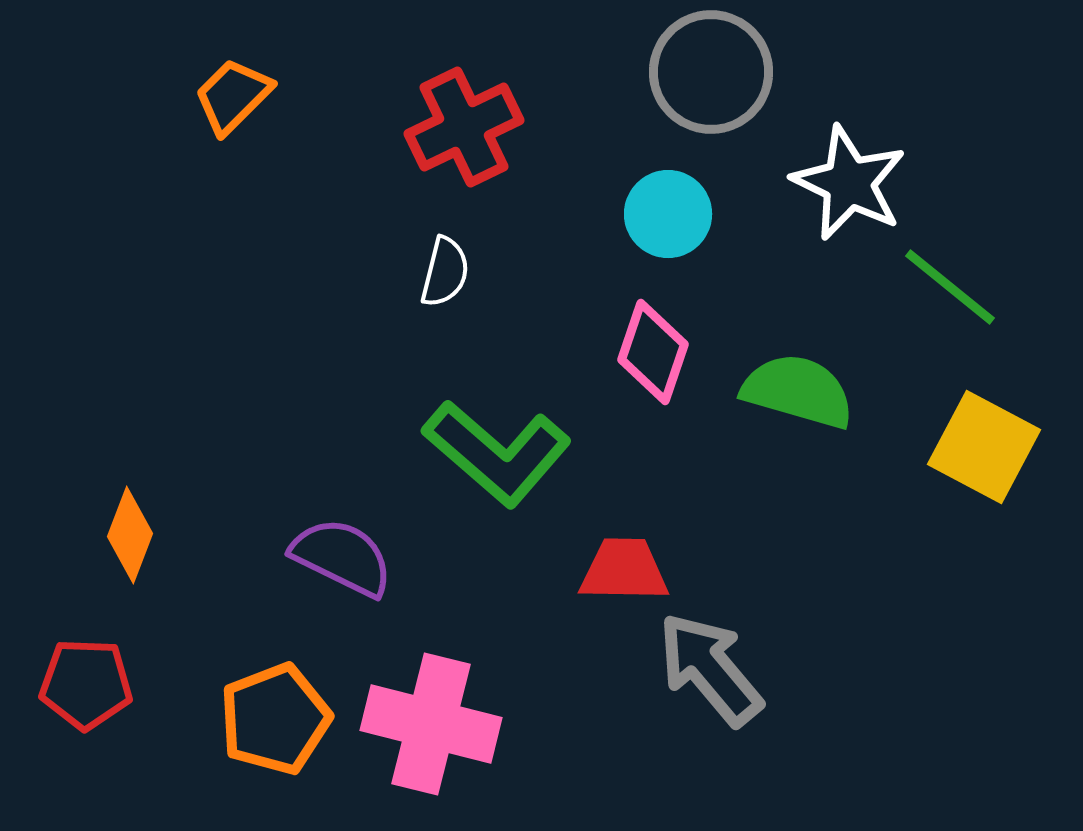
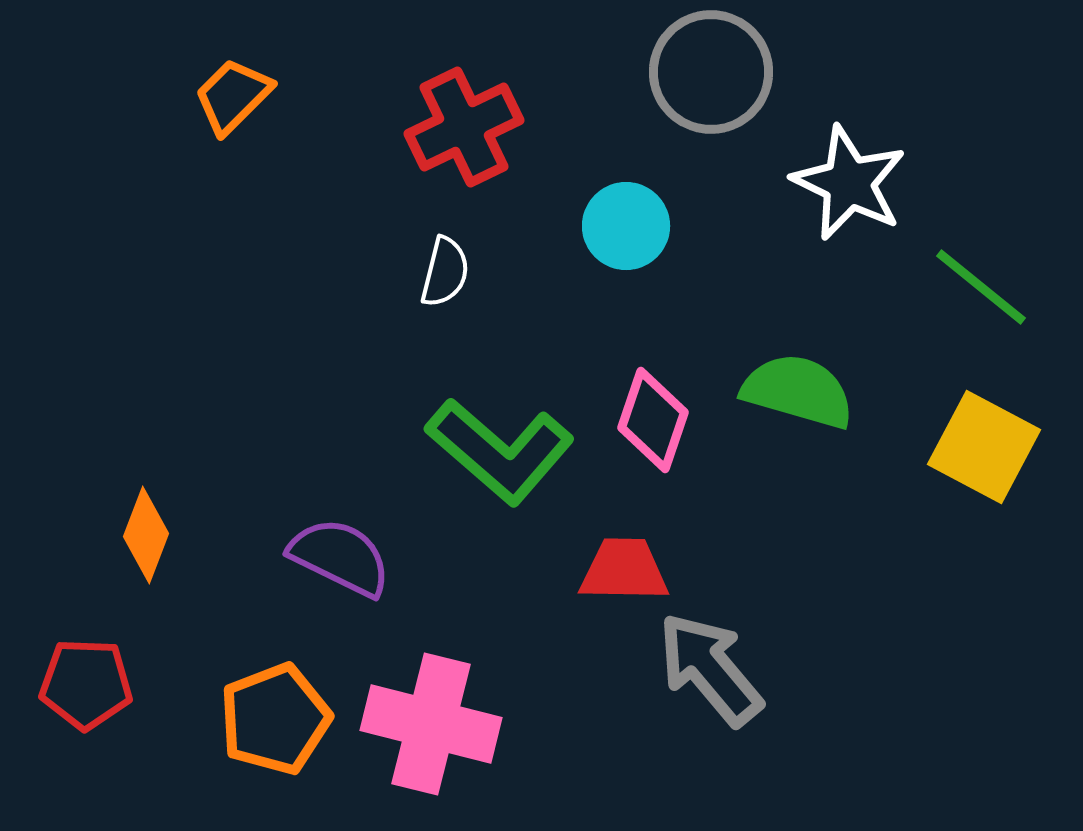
cyan circle: moved 42 px left, 12 px down
green line: moved 31 px right
pink diamond: moved 68 px down
green L-shape: moved 3 px right, 2 px up
orange diamond: moved 16 px right
purple semicircle: moved 2 px left
